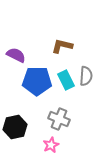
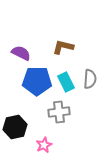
brown L-shape: moved 1 px right, 1 px down
purple semicircle: moved 5 px right, 2 px up
gray semicircle: moved 4 px right, 3 px down
cyan rectangle: moved 2 px down
gray cross: moved 7 px up; rotated 30 degrees counterclockwise
pink star: moved 7 px left
